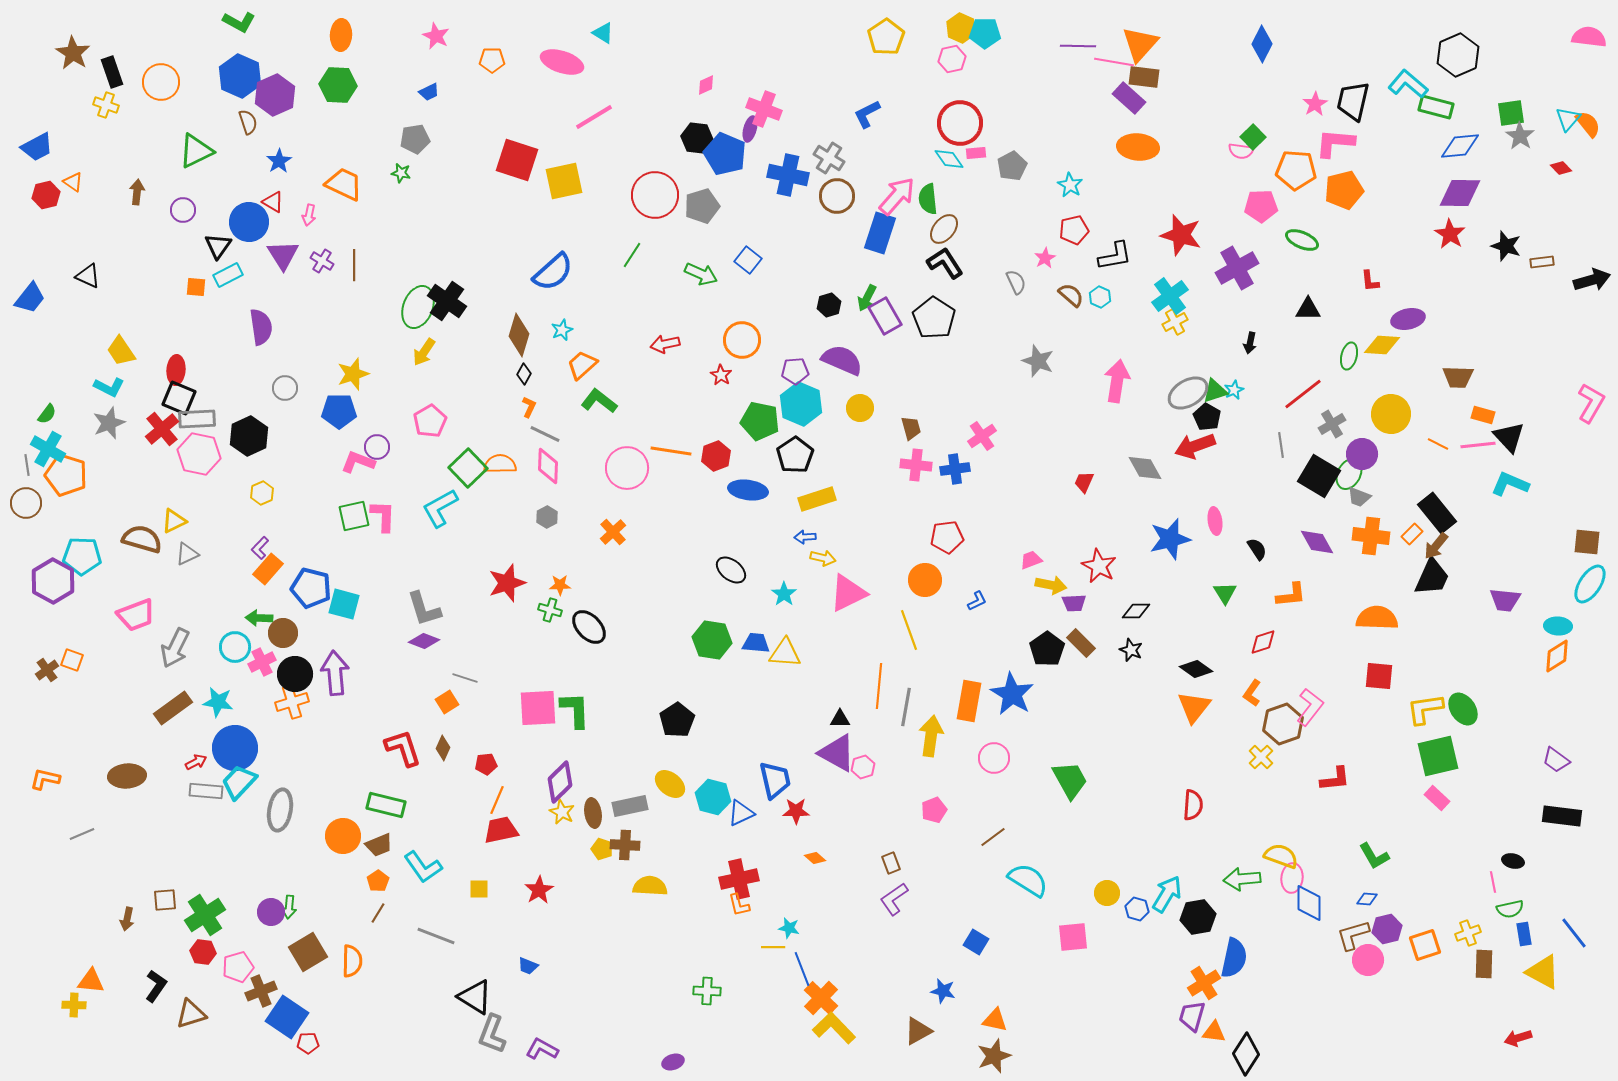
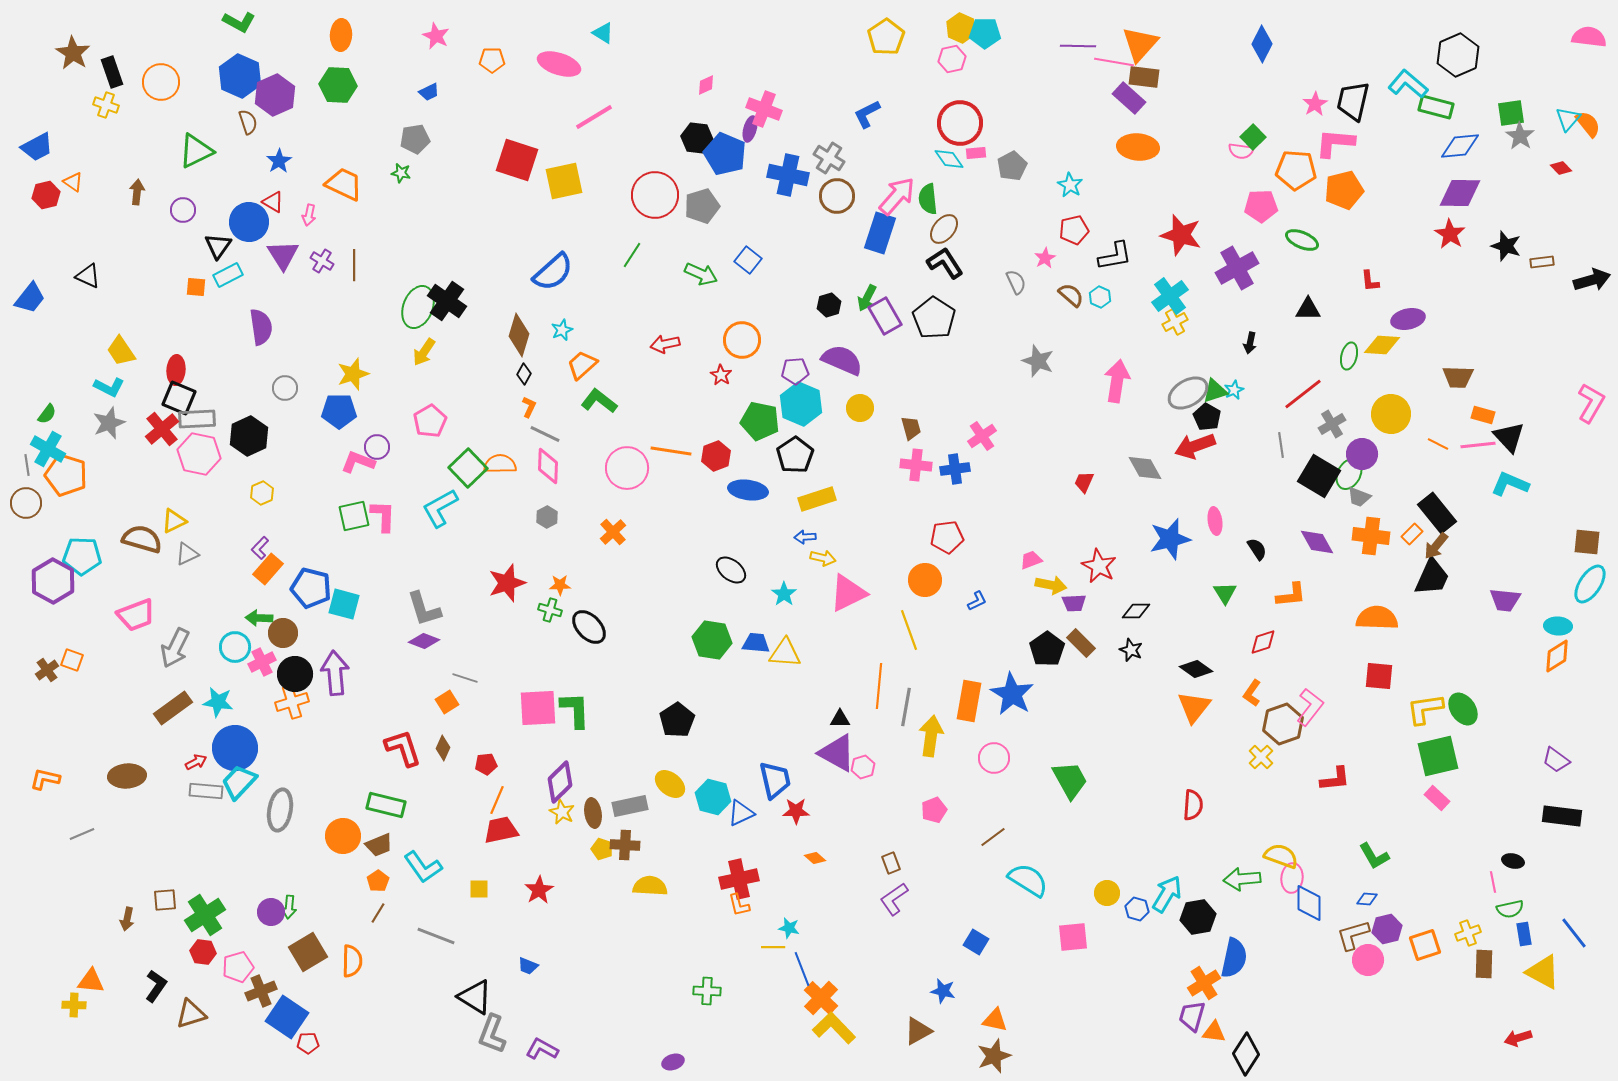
pink ellipse at (562, 62): moved 3 px left, 2 px down
